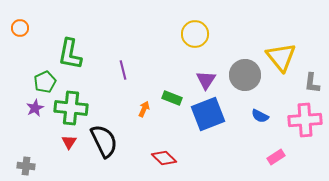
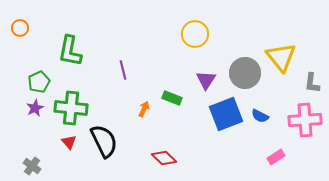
green L-shape: moved 3 px up
gray circle: moved 2 px up
green pentagon: moved 6 px left
blue square: moved 18 px right
red triangle: rotated 14 degrees counterclockwise
gray cross: moved 6 px right; rotated 30 degrees clockwise
